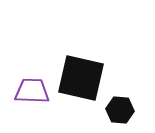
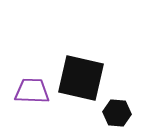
black hexagon: moved 3 px left, 3 px down
